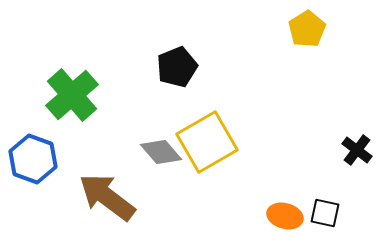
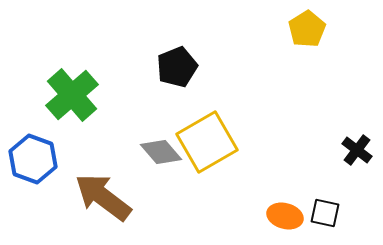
brown arrow: moved 4 px left
